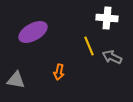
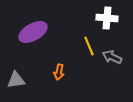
gray triangle: rotated 18 degrees counterclockwise
